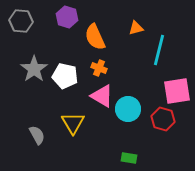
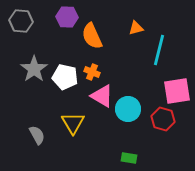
purple hexagon: rotated 15 degrees counterclockwise
orange semicircle: moved 3 px left, 1 px up
orange cross: moved 7 px left, 4 px down
white pentagon: moved 1 px down
